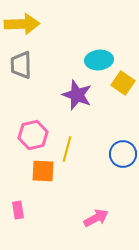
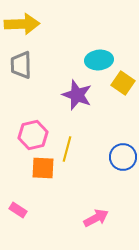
blue circle: moved 3 px down
orange square: moved 3 px up
pink rectangle: rotated 48 degrees counterclockwise
